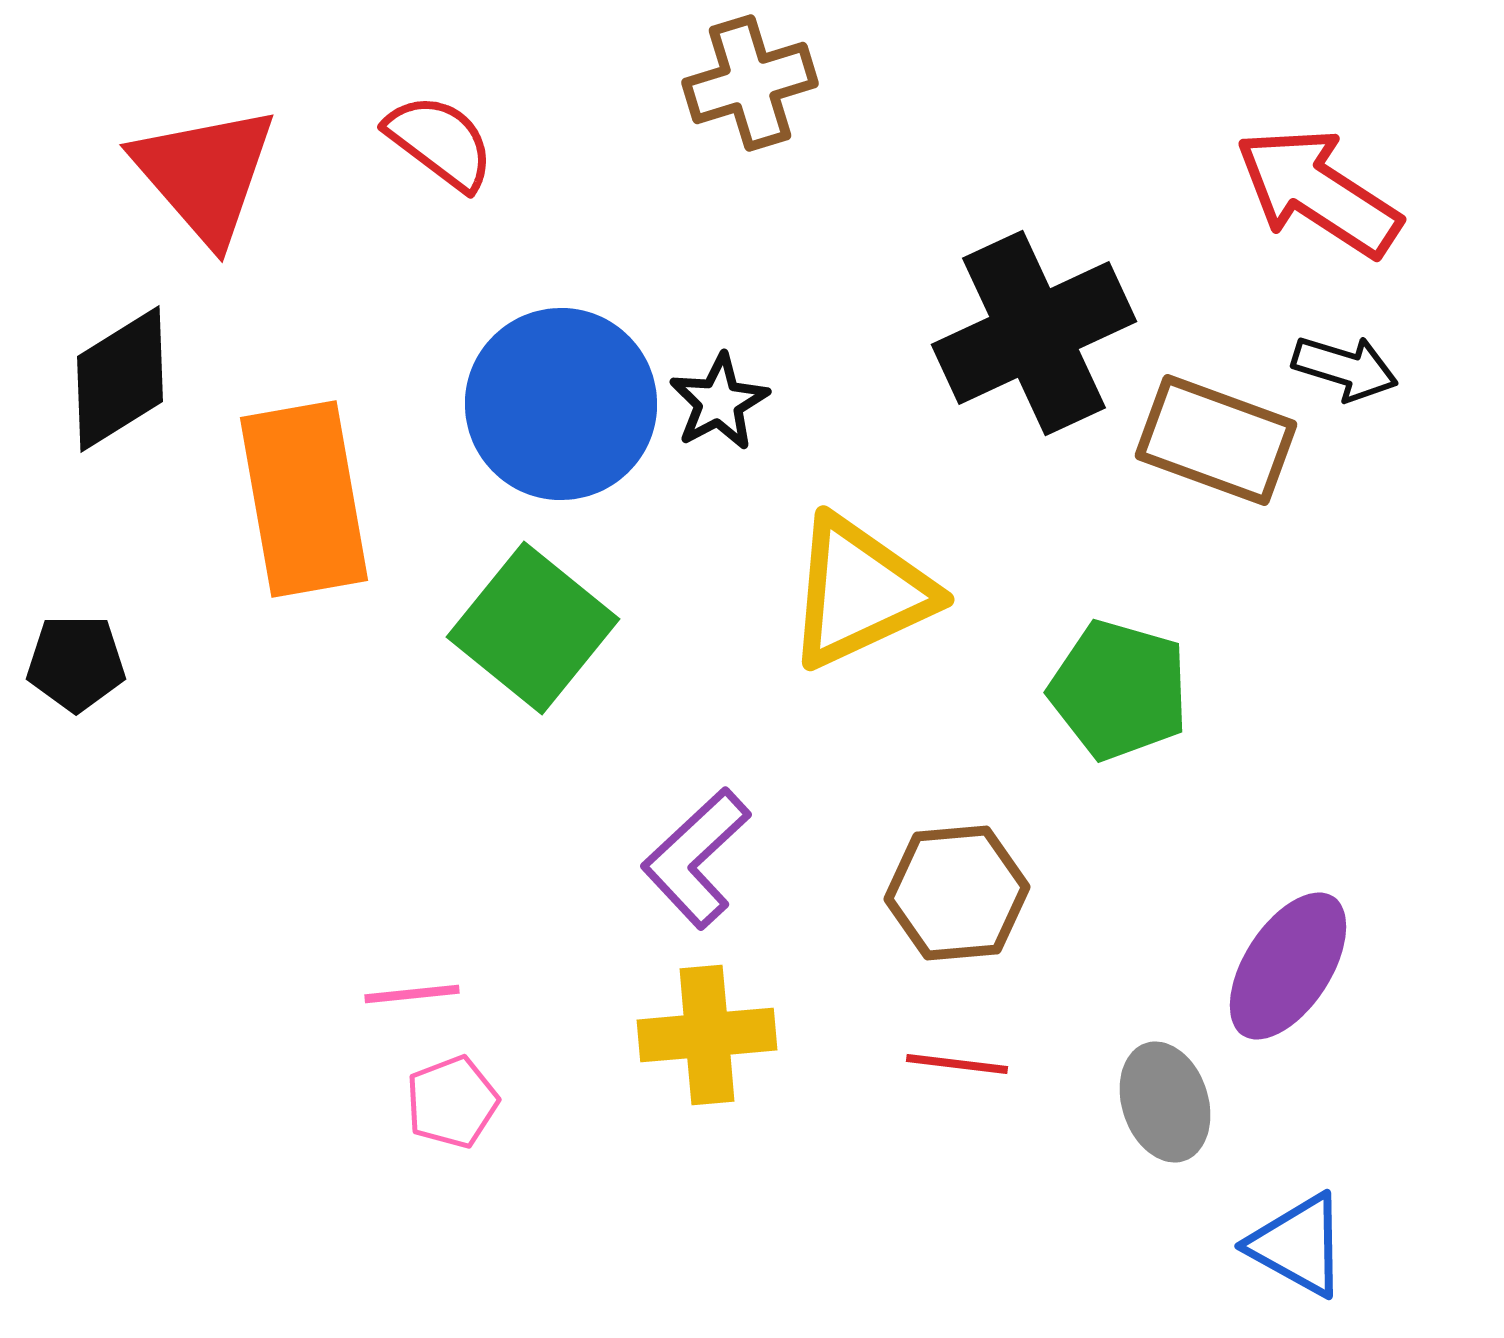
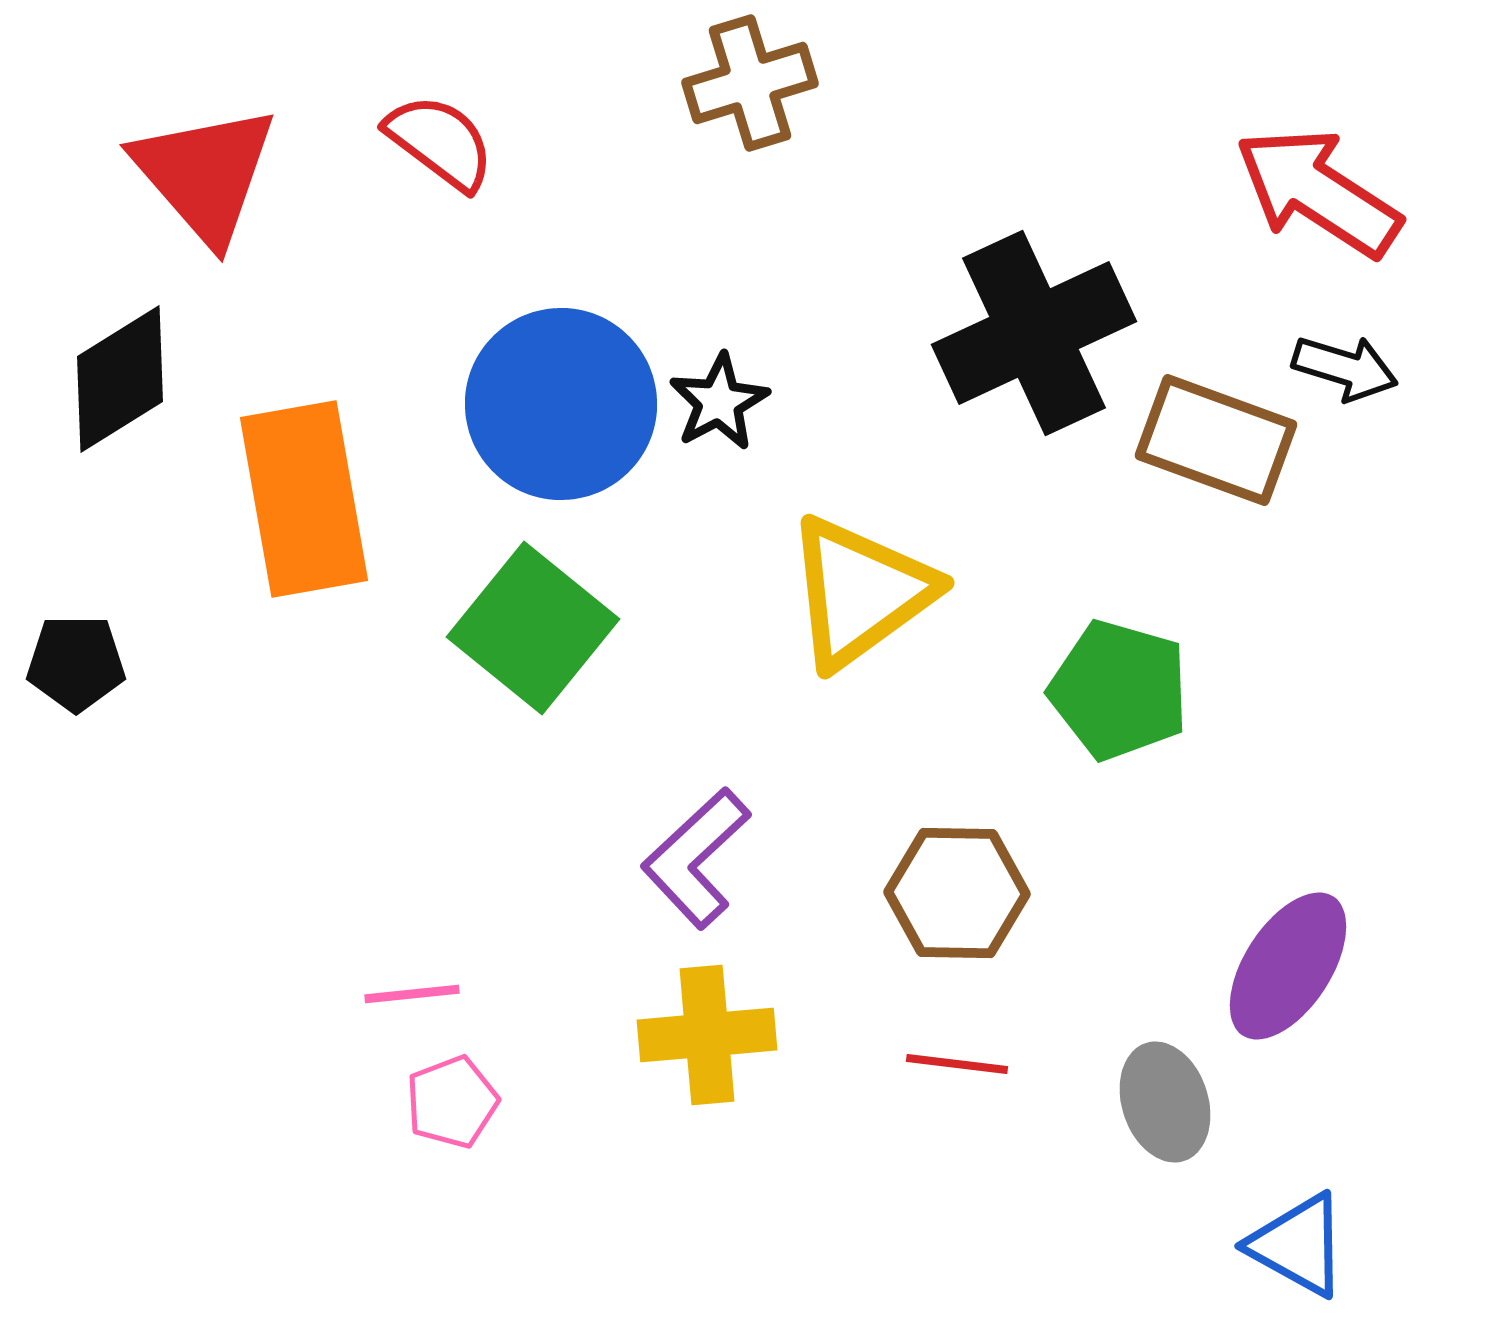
yellow triangle: rotated 11 degrees counterclockwise
brown hexagon: rotated 6 degrees clockwise
